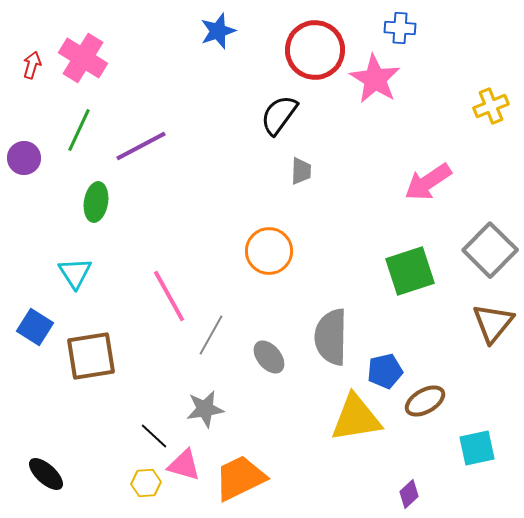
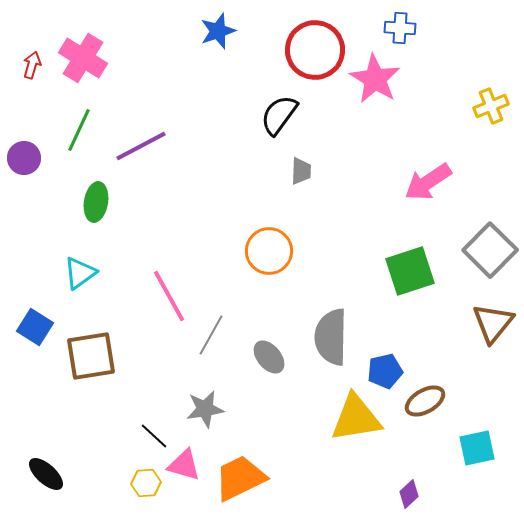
cyan triangle: moved 5 px right; rotated 27 degrees clockwise
